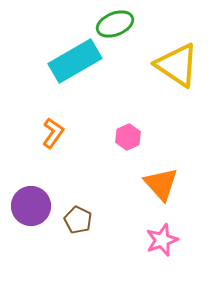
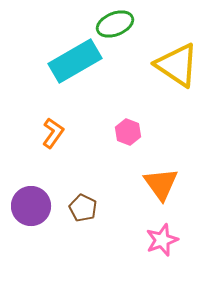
pink hexagon: moved 5 px up; rotated 15 degrees counterclockwise
orange triangle: rotated 6 degrees clockwise
brown pentagon: moved 5 px right, 12 px up
